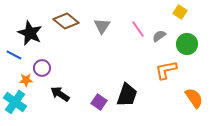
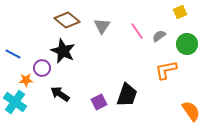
yellow square: rotated 32 degrees clockwise
brown diamond: moved 1 px right, 1 px up
pink line: moved 1 px left, 2 px down
black star: moved 33 px right, 18 px down
blue line: moved 1 px left, 1 px up
orange semicircle: moved 3 px left, 13 px down
purple square: rotated 28 degrees clockwise
